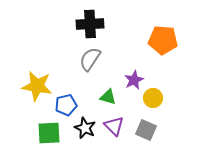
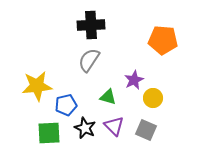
black cross: moved 1 px right, 1 px down
gray semicircle: moved 1 px left, 1 px down
yellow star: rotated 16 degrees counterclockwise
